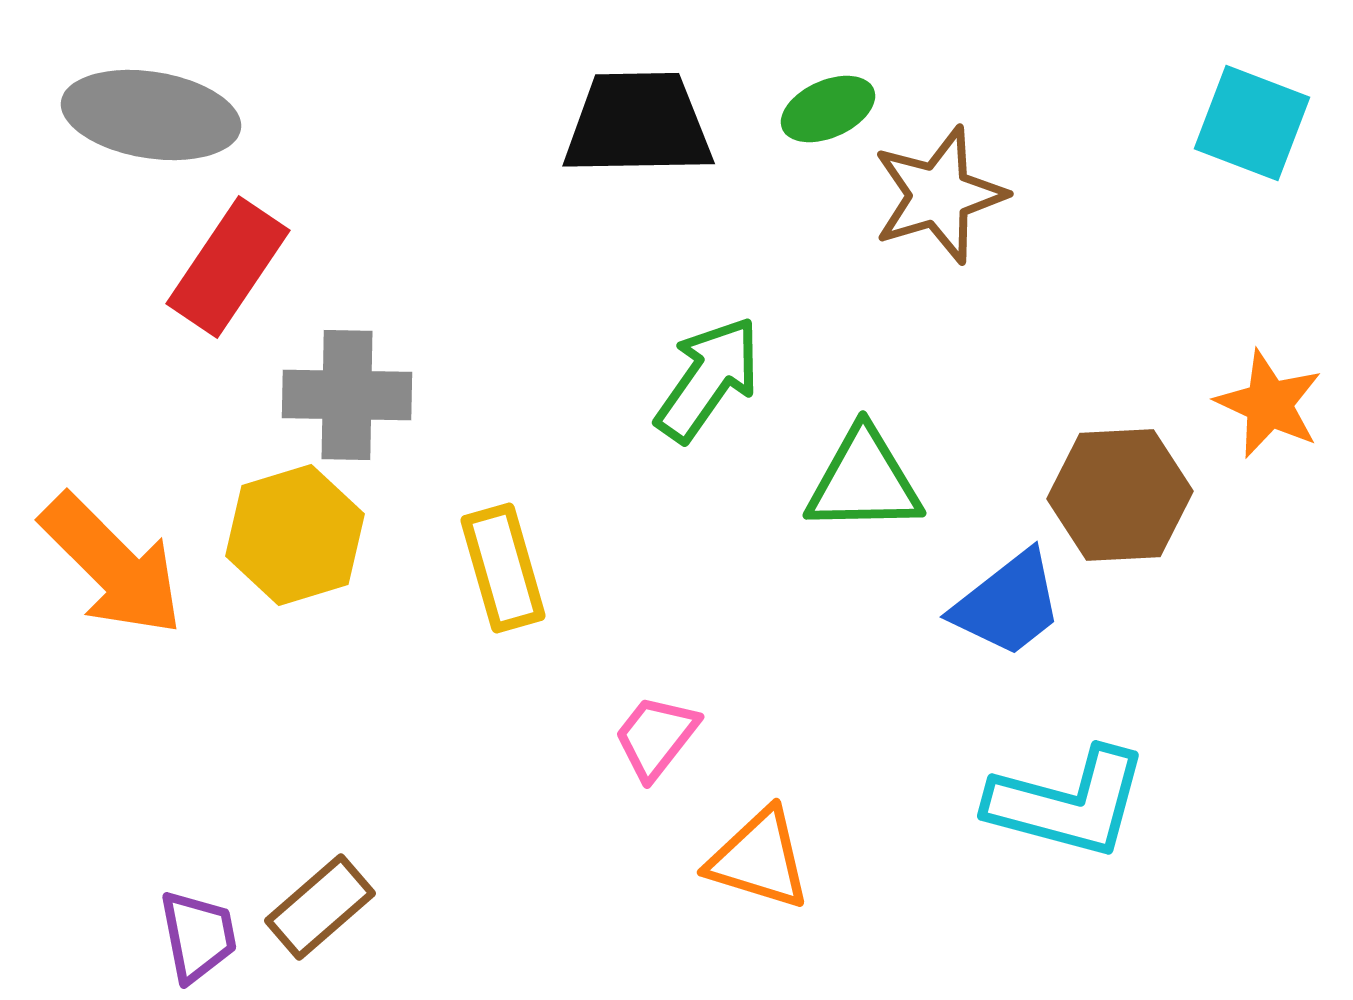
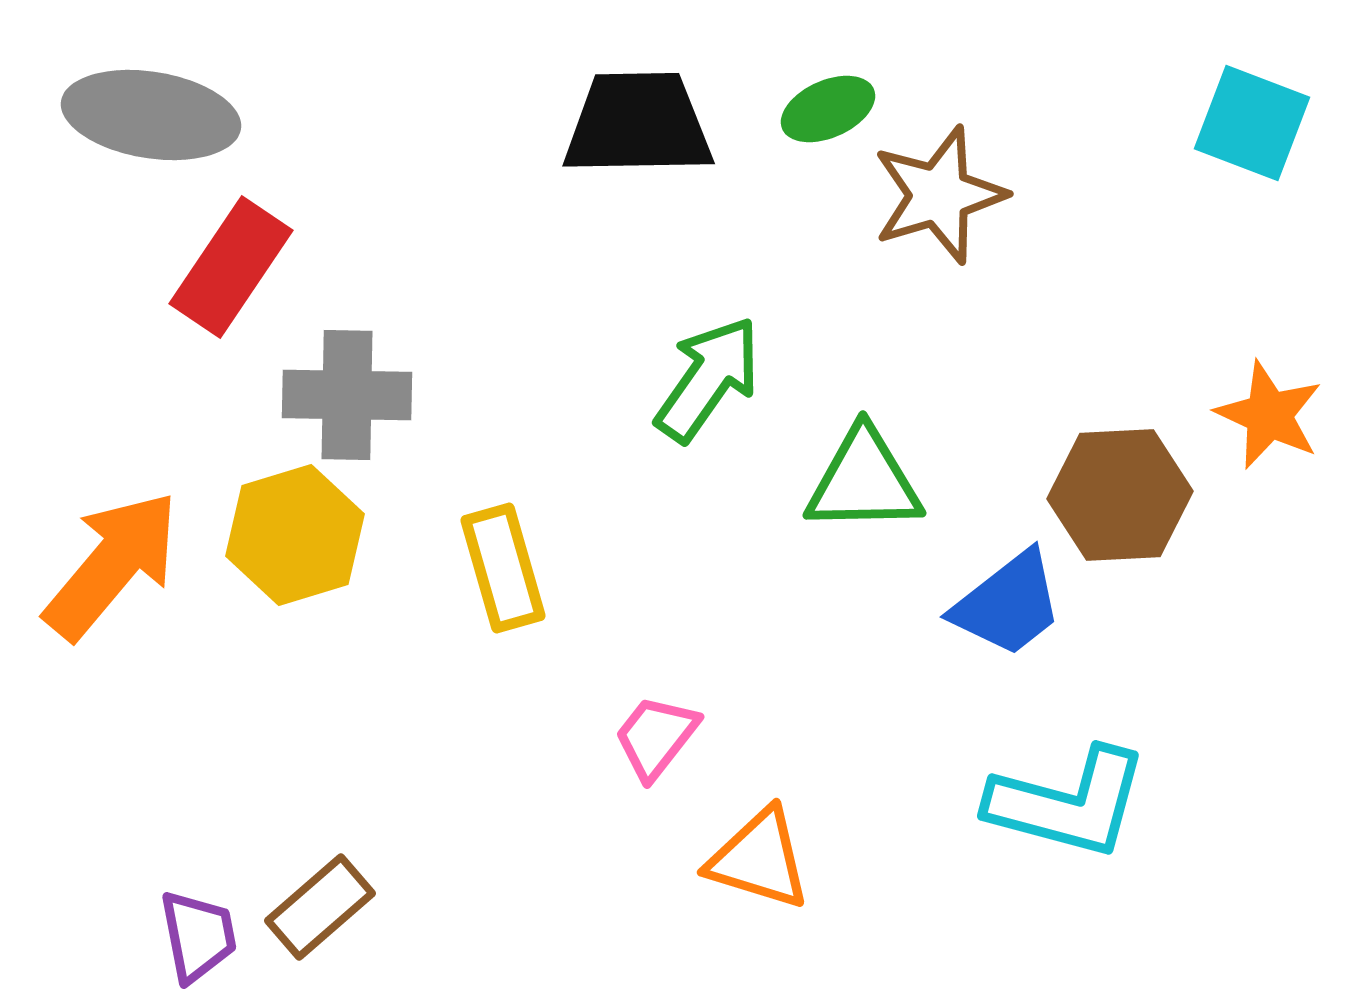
red rectangle: moved 3 px right
orange star: moved 11 px down
orange arrow: rotated 95 degrees counterclockwise
